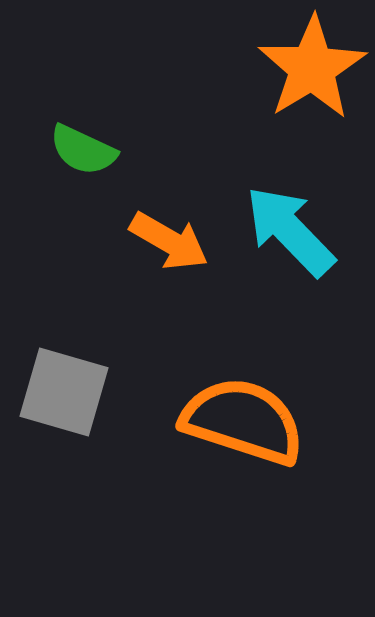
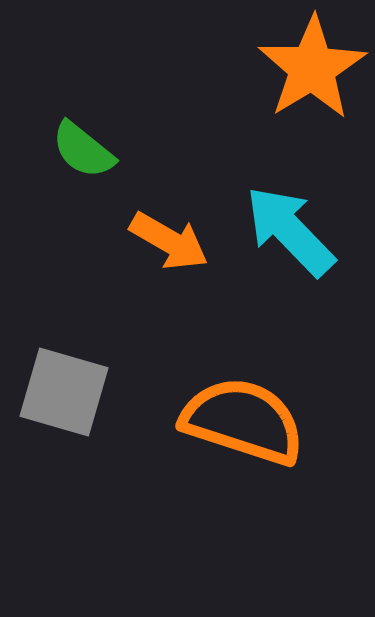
green semicircle: rotated 14 degrees clockwise
